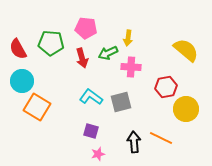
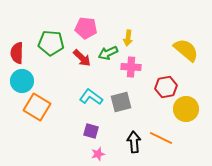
red semicircle: moved 1 px left, 4 px down; rotated 30 degrees clockwise
red arrow: rotated 30 degrees counterclockwise
